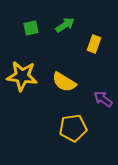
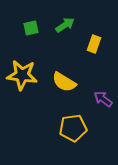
yellow star: moved 1 px up
